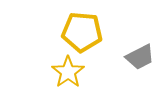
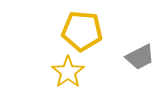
yellow pentagon: moved 1 px up
